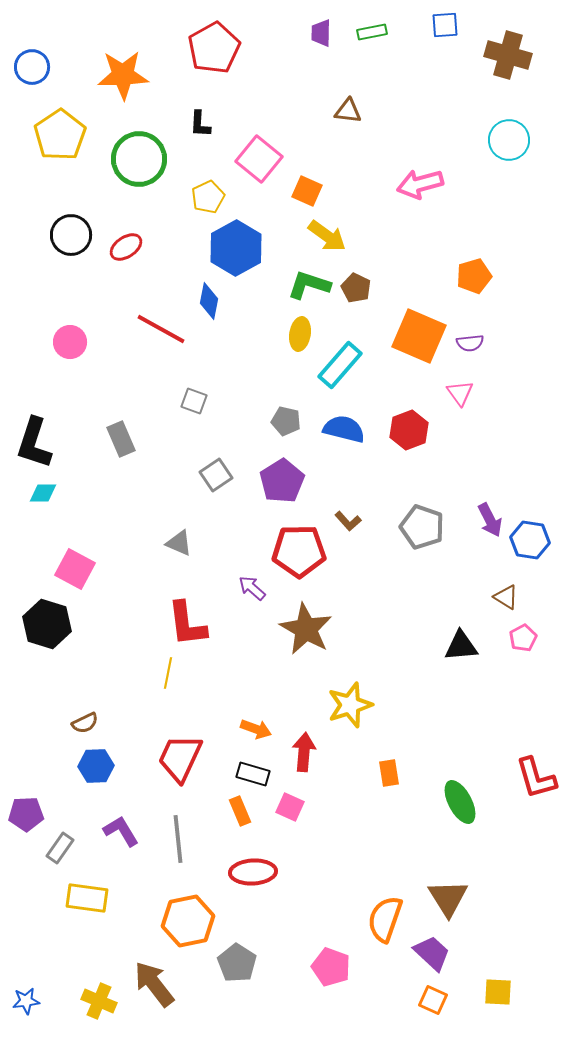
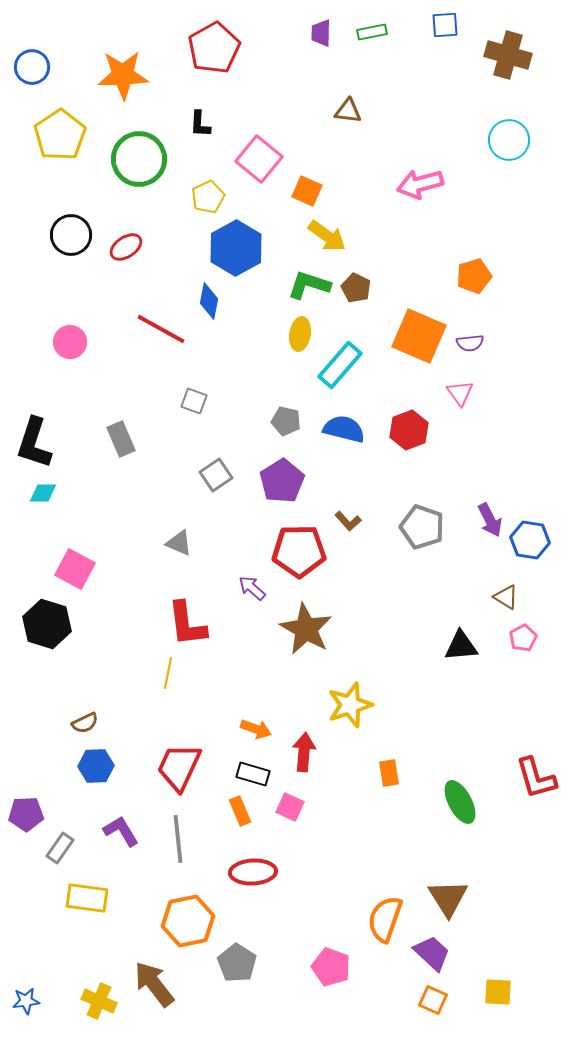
red trapezoid at (180, 758): moved 1 px left, 9 px down
